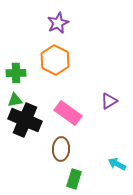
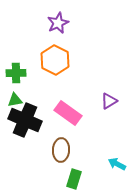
brown ellipse: moved 1 px down
